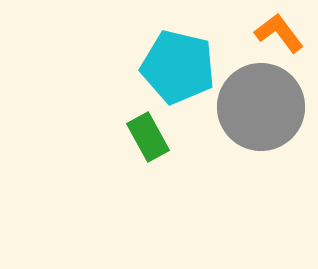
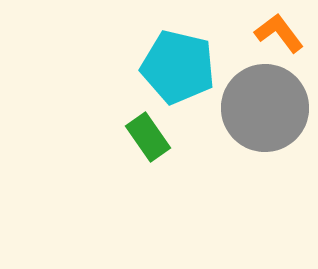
gray circle: moved 4 px right, 1 px down
green rectangle: rotated 6 degrees counterclockwise
